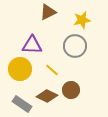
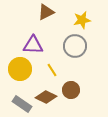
brown triangle: moved 2 px left
purple triangle: moved 1 px right
yellow line: rotated 16 degrees clockwise
brown diamond: moved 1 px left, 1 px down
